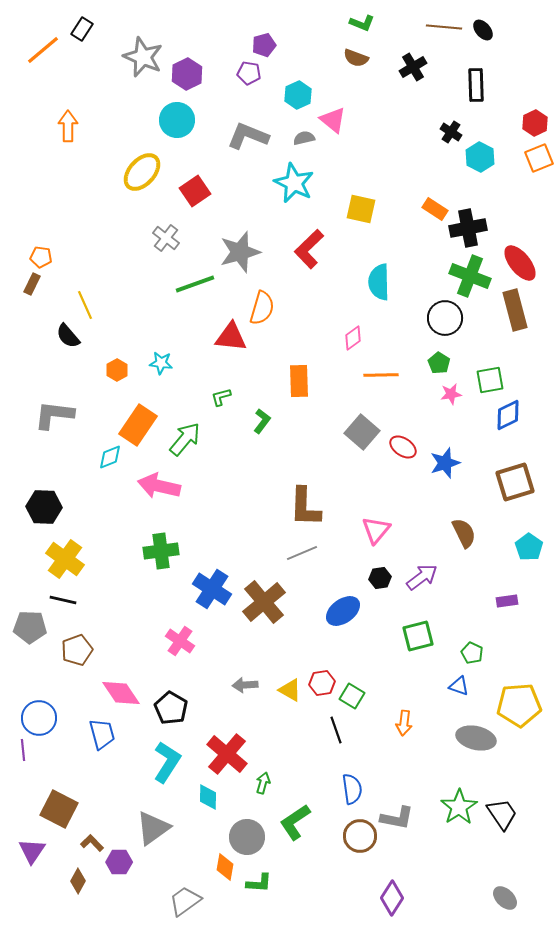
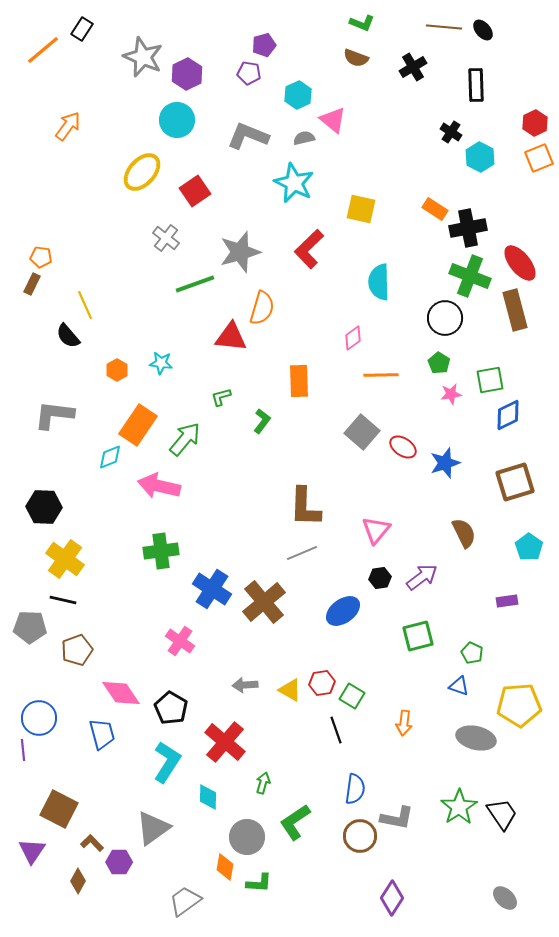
orange arrow at (68, 126): rotated 36 degrees clockwise
red cross at (227, 754): moved 2 px left, 12 px up
blue semicircle at (352, 789): moved 3 px right; rotated 16 degrees clockwise
